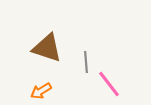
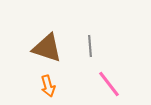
gray line: moved 4 px right, 16 px up
orange arrow: moved 7 px right, 5 px up; rotated 75 degrees counterclockwise
